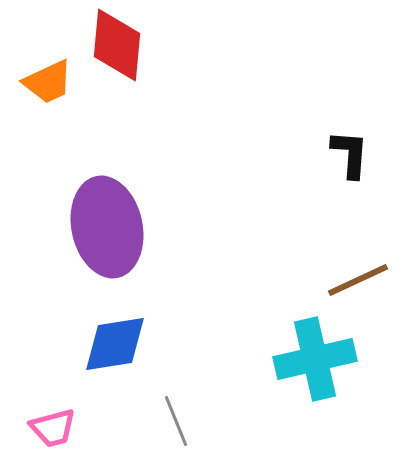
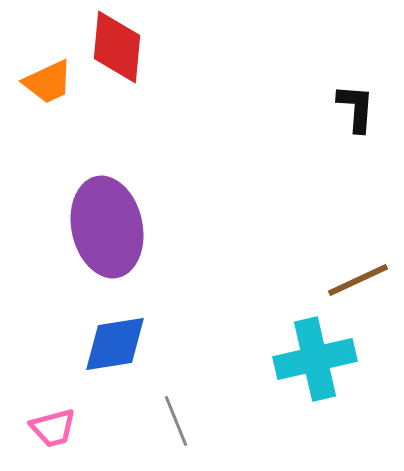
red diamond: moved 2 px down
black L-shape: moved 6 px right, 46 px up
